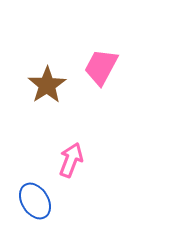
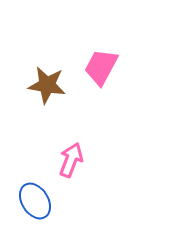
brown star: rotated 30 degrees counterclockwise
